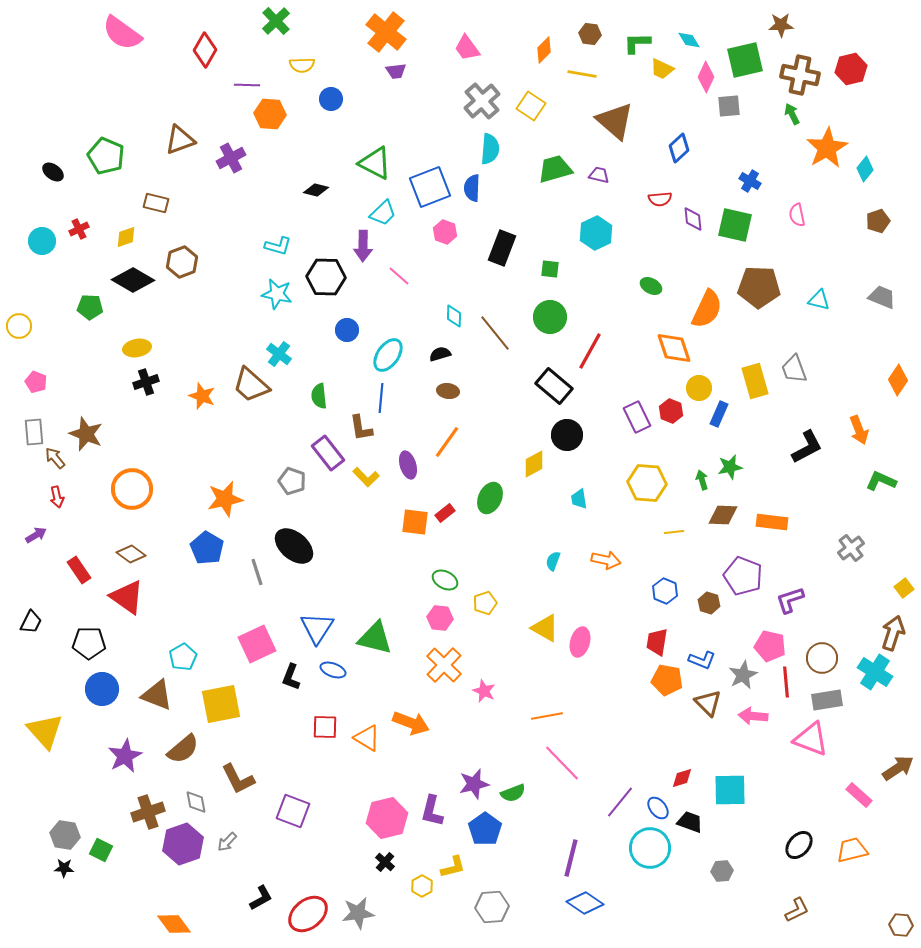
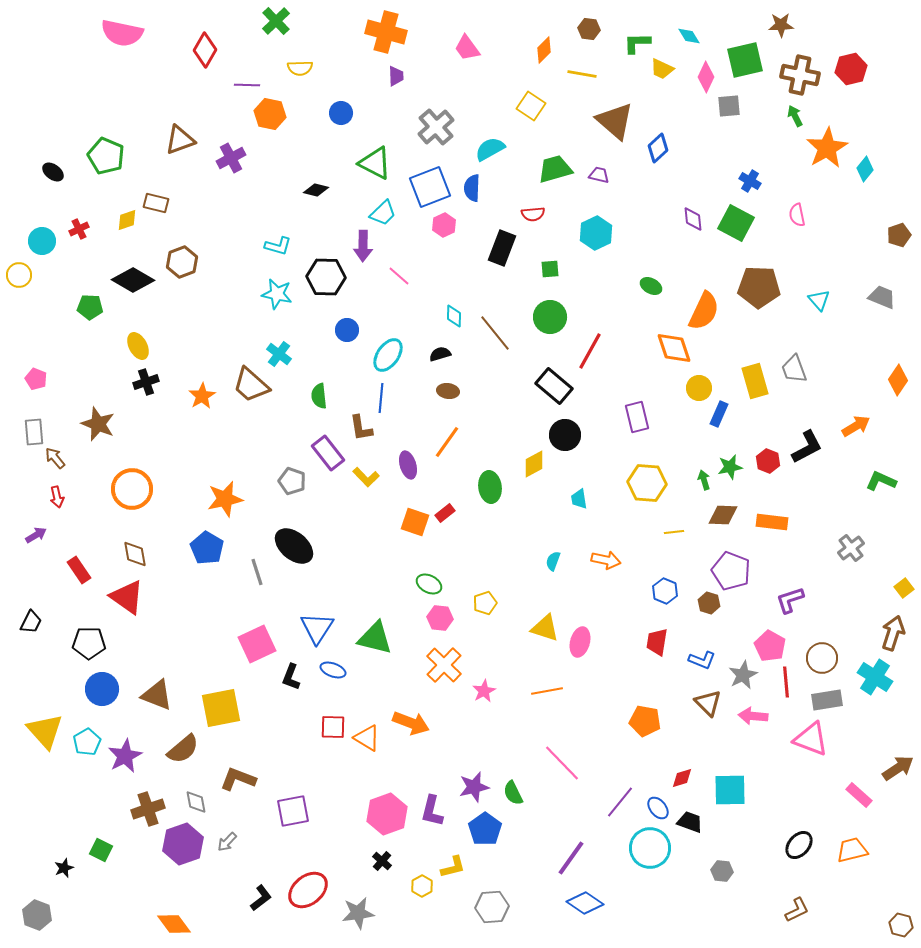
orange cross at (386, 32): rotated 24 degrees counterclockwise
pink semicircle at (122, 33): rotated 24 degrees counterclockwise
brown hexagon at (590, 34): moved 1 px left, 5 px up
cyan diamond at (689, 40): moved 4 px up
yellow semicircle at (302, 65): moved 2 px left, 3 px down
purple trapezoid at (396, 71): moved 5 px down; rotated 85 degrees counterclockwise
blue circle at (331, 99): moved 10 px right, 14 px down
gray cross at (482, 101): moved 46 px left, 26 px down
orange hexagon at (270, 114): rotated 8 degrees clockwise
green arrow at (792, 114): moved 3 px right, 2 px down
blue diamond at (679, 148): moved 21 px left
cyan semicircle at (490, 149): rotated 124 degrees counterclockwise
red semicircle at (660, 199): moved 127 px left, 15 px down
brown pentagon at (878, 221): moved 21 px right, 14 px down
green square at (735, 225): moved 1 px right, 2 px up; rotated 15 degrees clockwise
pink hexagon at (445, 232): moved 1 px left, 7 px up; rotated 15 degrees clockwise
yellow diamond at (126, 237): moved 1 px right, 17 px up
green square at (550, 269): rotated 12 degrees counterclockwise
cyan triangle at (819, 300): rotated 35 degrees clockwise
orange semicircle at (707, 309): moved 3 px left, 2 px down
yellow circle at (19, 326): moved 51 px up
yellow ellipse at (137, 348): moved 1 px right, 2 px up; rotated 72 degrees clockwise
pink pentagon at (36, 382): moved 3 px up
orange star at (202, 396): rotated 20 degrees clockwise
red hexagon at (671, 411): moved 97 px right, 50 px down
purple rectangle at (637, 417): rotated 12 degrees clockwise
orange arrow at (859, 430): moved 3 px left, 4 px up; rotated 100 degrees counterclockwise
brown star at (86, 434): moved 12 px right, 10 px up
black circle at (567, 435): moved 2 px left
green arrow at (702, 480): moved 2 px right
green ellipse at (490, 498): moved 11 px up; rotated 32 degrees counterclockwise
orange square at (415, 522): rotated 12 degrees clockwise
brown diamond at (131, 554): moved 4 px right; rotated 44 degrees clockwise
purple pentagon at (743, 576): moved 12 px left, 5 px up
green ellipse at (445, 580): moved 16 px left, 4 px down
yellow triangle at (545, 628): rotated 12 degrees counterclockwise
pink pentagon at (770, 646): rotated 16 degrees clockwise
cyan pentagon at (183, 657): moved 96 px left, 85 px down
cyan cross at (875, 672): moved 5 px down
orange pentagon at (667, 680): moved 22 px left, 41 px down
pink star at (484, 691): rotated 20 degrees clockwise
yellow square at (221, 704): moved 4 px down
orange line at (547, 716): moved 25 px up
red square at (325, 727): moved 8 px right
brown L-shape at (238, 779): rotated 138 degrees clockwise
purple star at (474, 784): moved 3 px down
green semicircle at (513, 793): rotated 85 degrees clockwise
purple square at (293, 811): rotated 32 degrees counterclockwise
brown cross at (148, 812): moved 3 px up
pink hexagon at (387, 818): moved 4 px up; rotated 6 degrees counterclockwise
gray hexagon at (65, 835): moved 28 px left, 80 px down; rotated 12 degrees clockwise
purple line at (571, 858): rotated 21 degrees clockwise
black cross at (385, 862): moved 3 px left, 1 px up
black star at (64, 868): rotated 24 degrees counterclockwise
gray hexagon at (722, 871): rotated 10 degrees clockwise
black L-shape at (261, 898): rotated 8 degrees counterclockwise
red ellipse at (308, 914): moved 24 px up
brown hexagon at (901, 925): rotated 10 degrees clockwise
